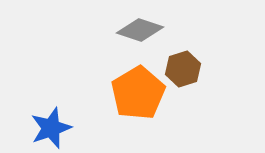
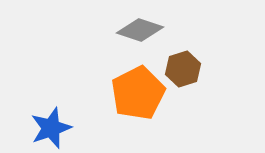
orange pentagon: rotated 4 degrees clockwise
